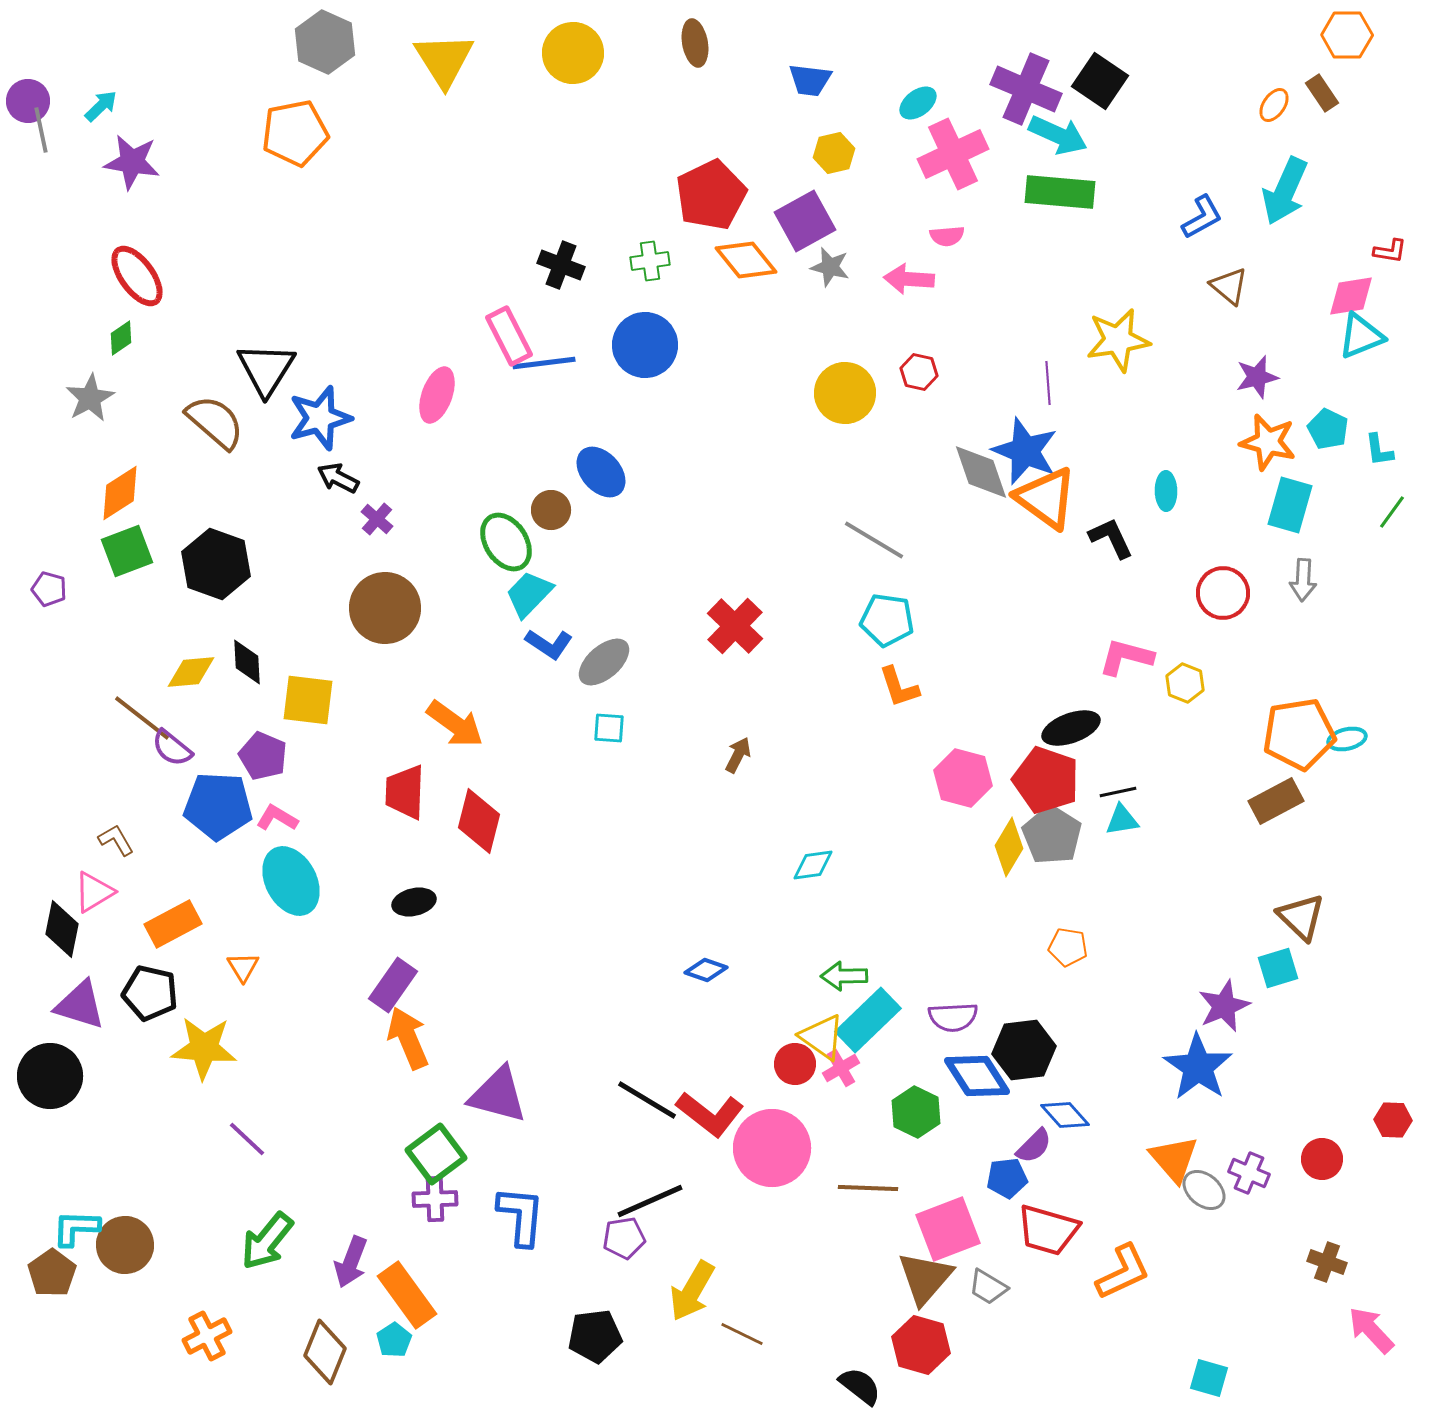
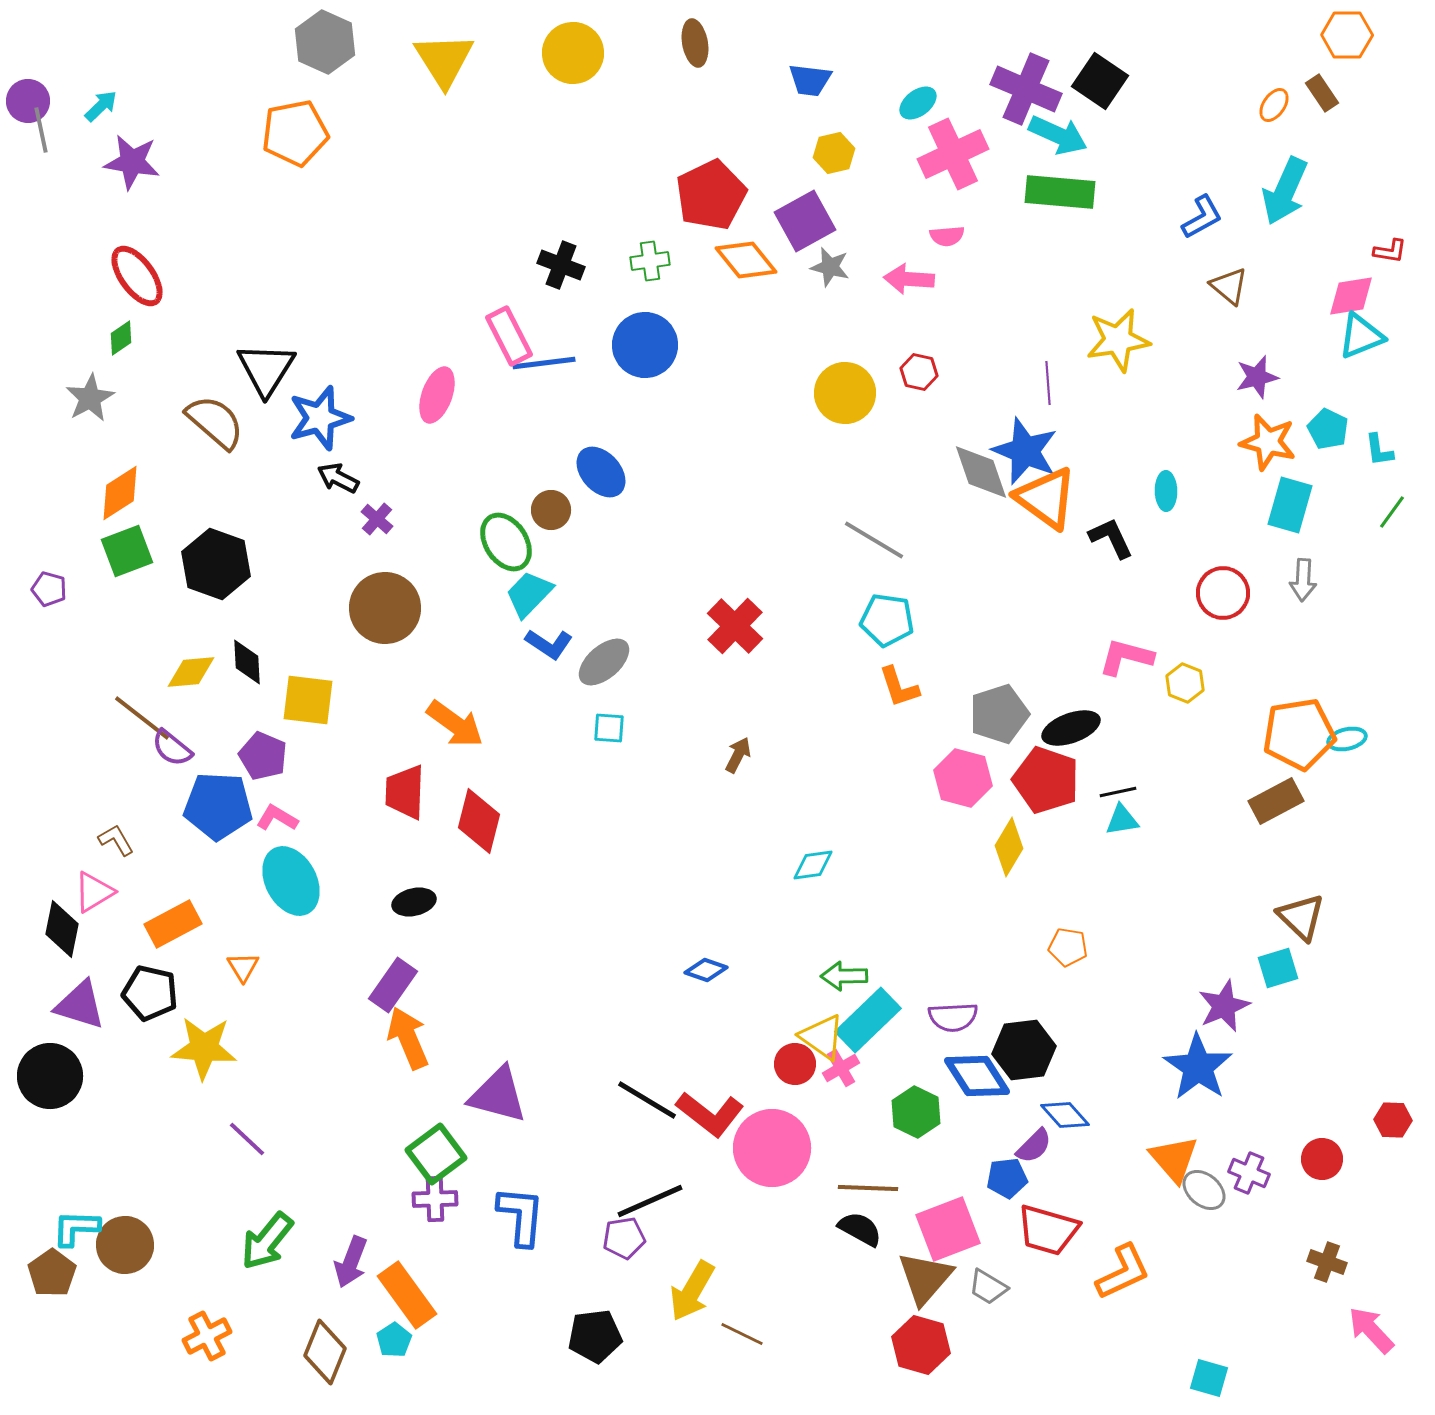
gray pentagon at (1052, 835): moved 53 px left, 121 px up; rotated 22 degrees clockwise
black semicircle at (860, 1386): moved 157 px up; rotated 9 degrees counterclockwise
